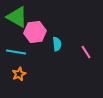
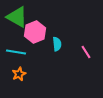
pink hexagon: rotated 15 degrees counterclockwise
